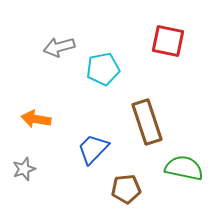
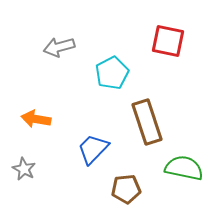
cyan pentagon: moved 9 px right, 4 px down; rotated 16 degrees counterclockwise
gray star: rotated 25 degrees counterclockwise
